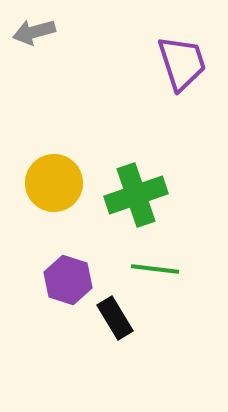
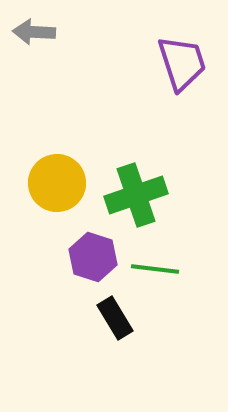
gray arrow: rotated 18 degrees clockwise
yellow circle: moved 3 px right
purple hexagon: moved 25 px right, 23 px up
